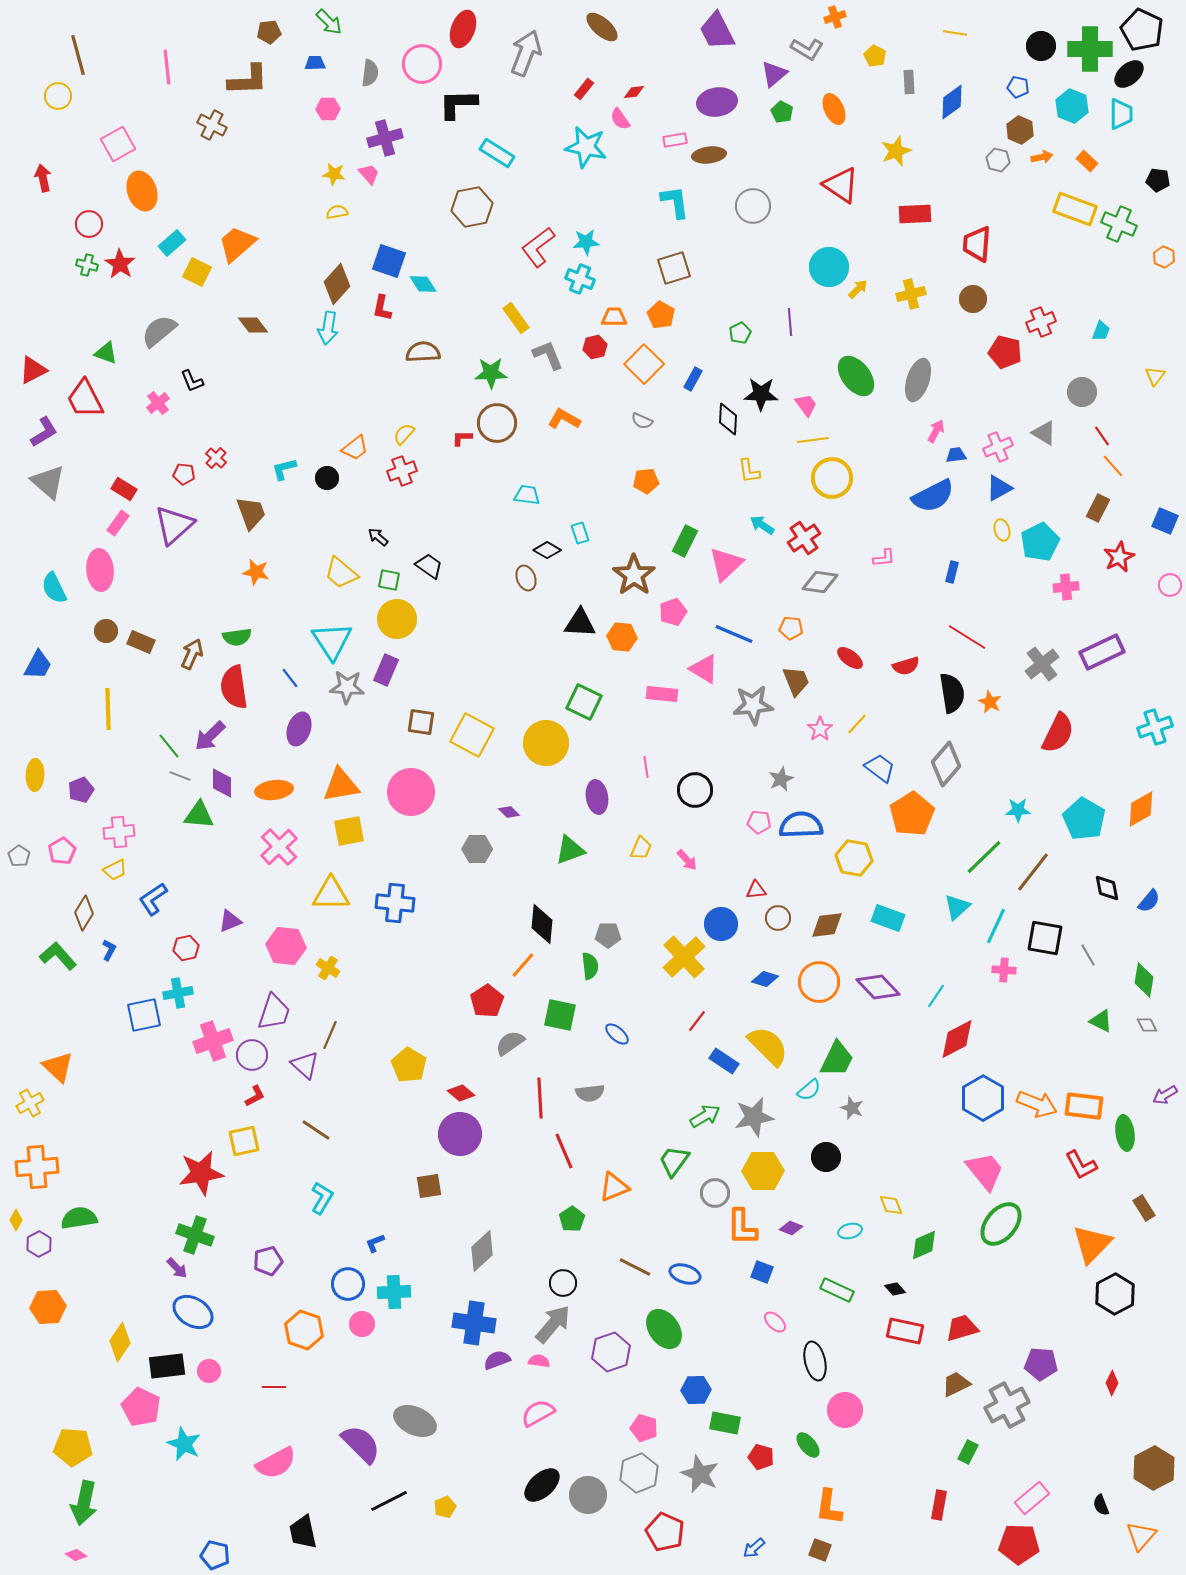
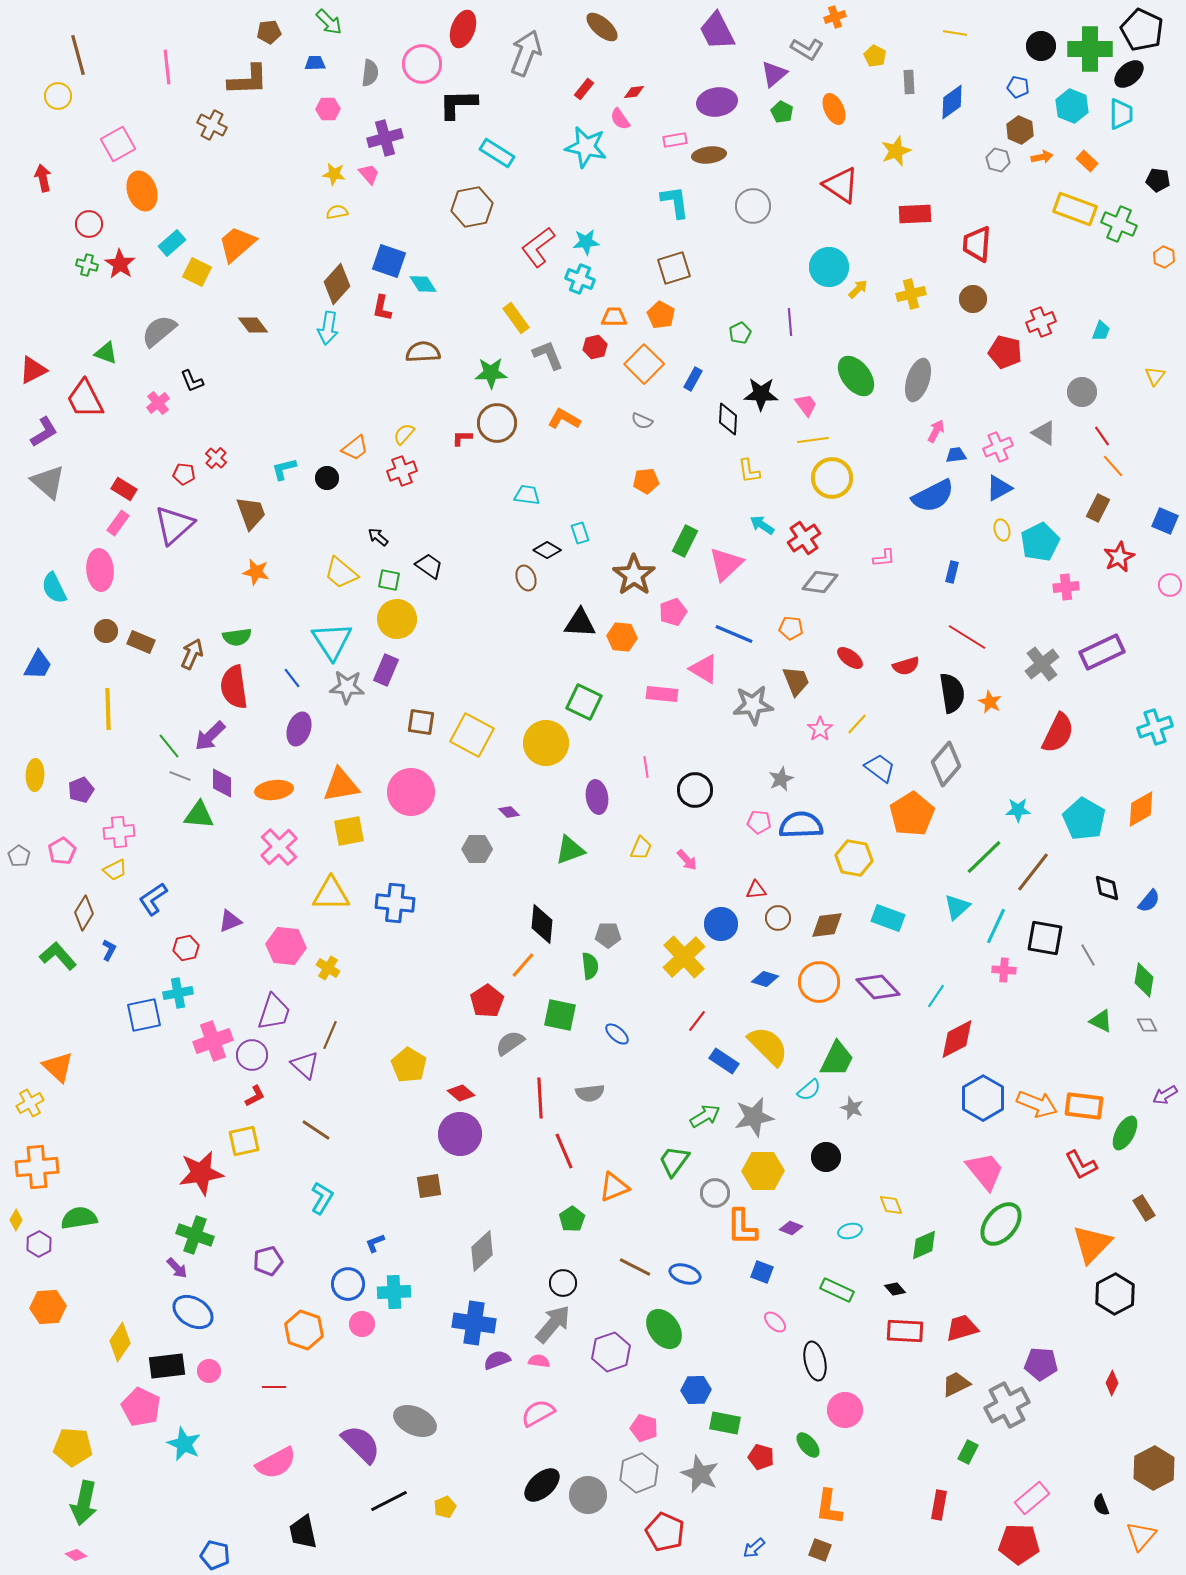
blue line at (290, 678): moved 2 px right
green ellipse at (1125, 1133): rotated 36 degrees clockwise
red rectangle at (905, 1331): rotated 9 degrees counterclockwise
